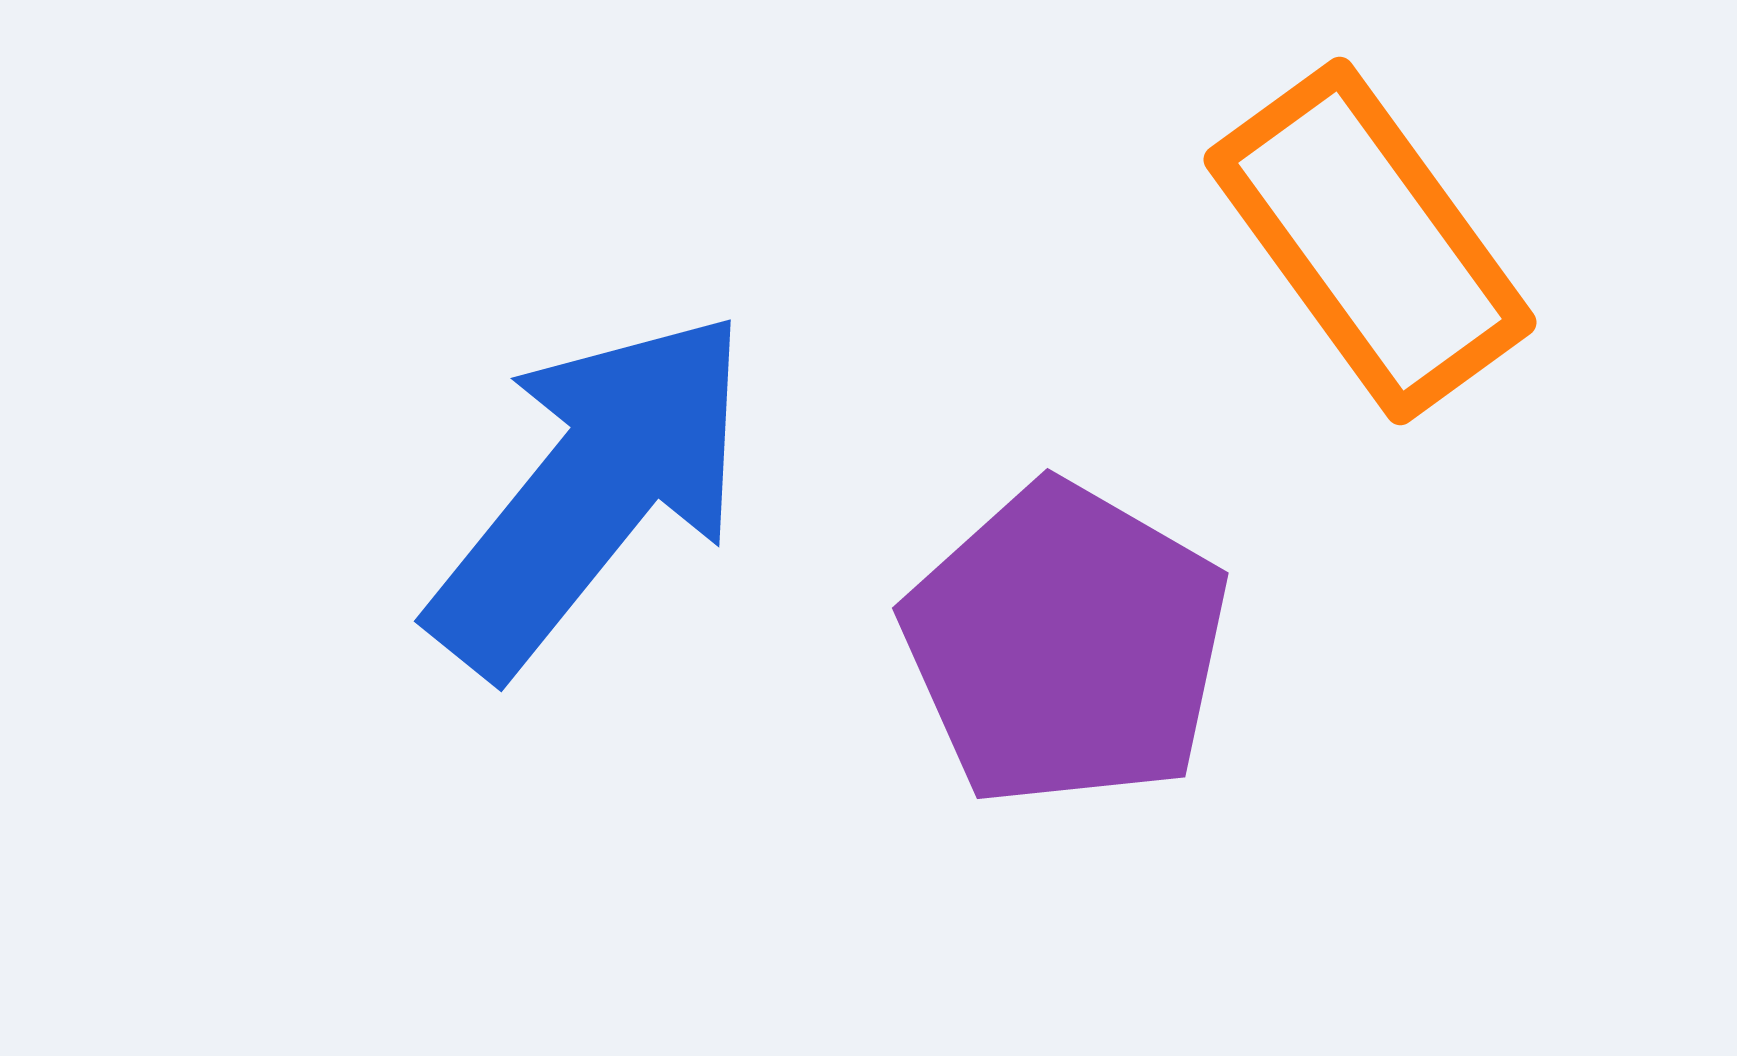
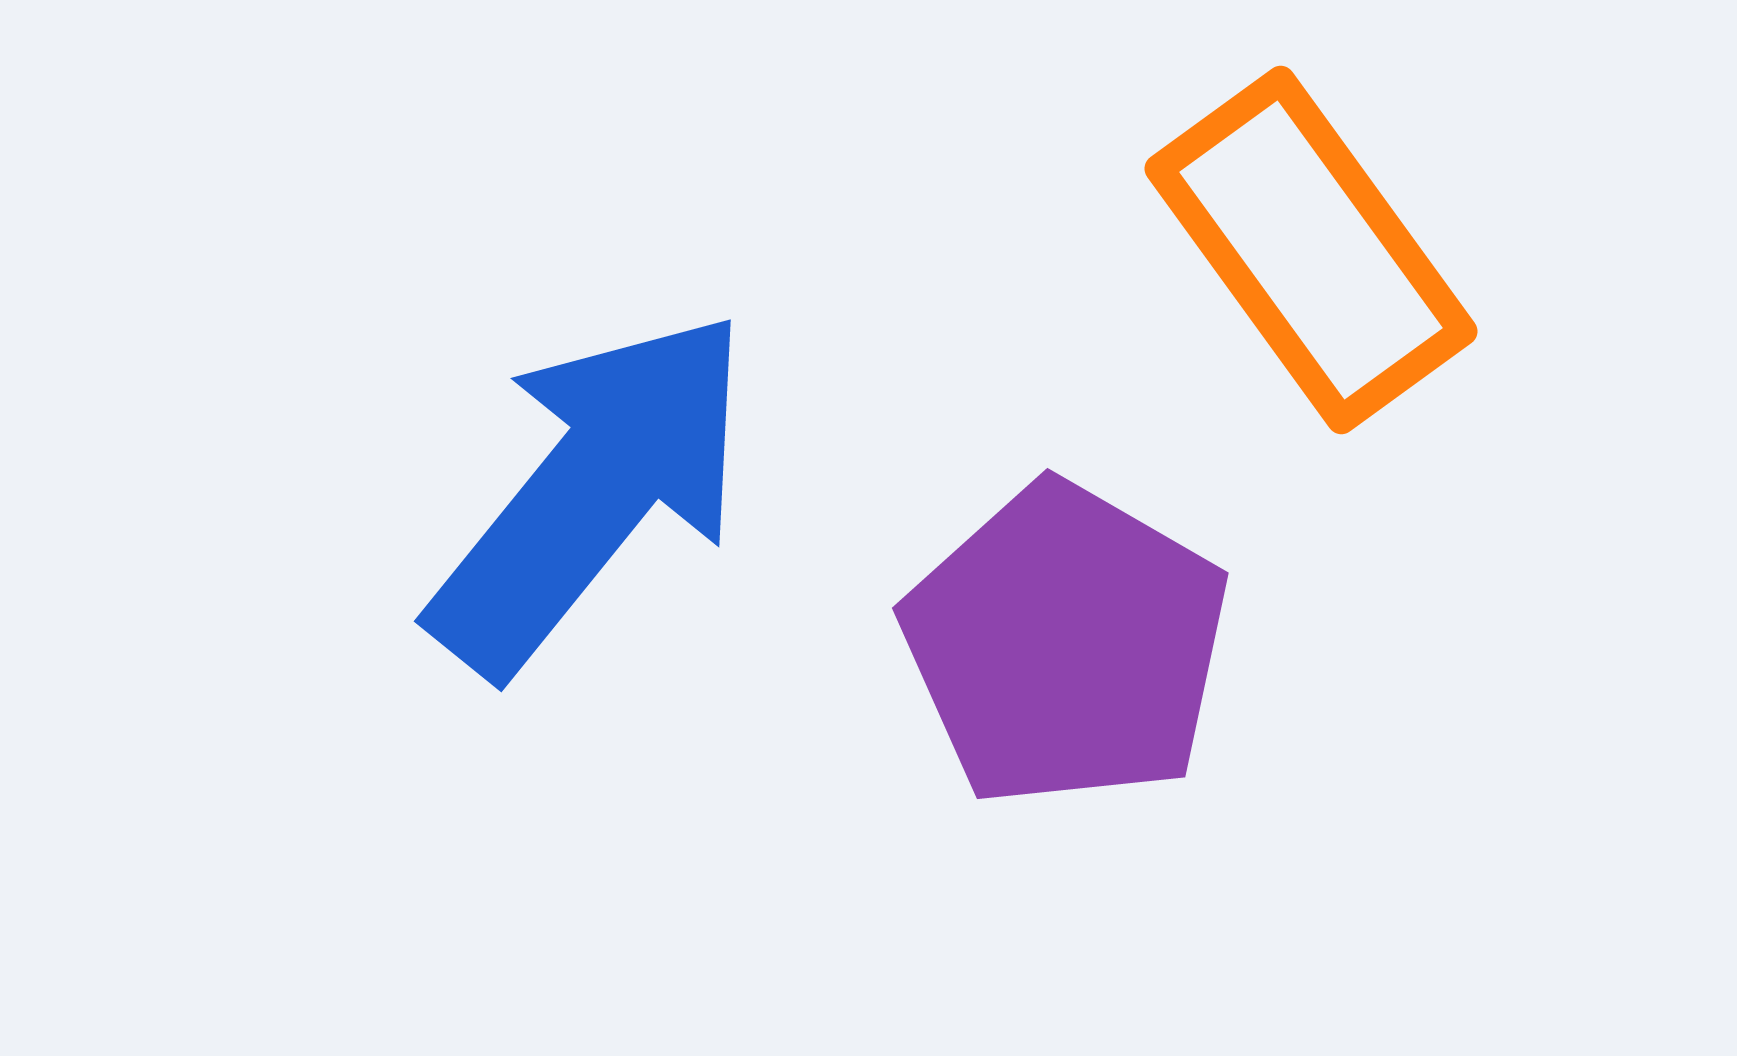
orange rectangle: moved 59 px left, 9 px down
